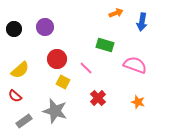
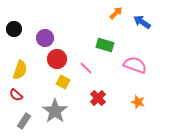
orange arrow: rotated 24 degrees counterclockwise
blue arrow: rotated 114 degrees clockwise
purple circle: moved 11 px down
yellow semicircle: rotated 30 degrees counterclockwise
red semicircle: moved 1 px right, 1 px up
gray star: rotated 20 degrees clockwise
gray rectangle: rotated 21 degrees counterclockwise
